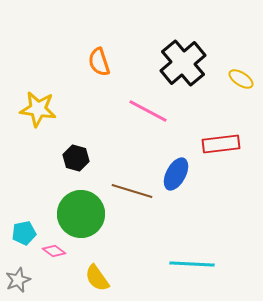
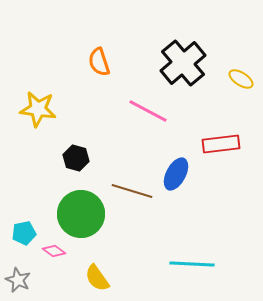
gray star: rotated 25 degrees counterclockwise
